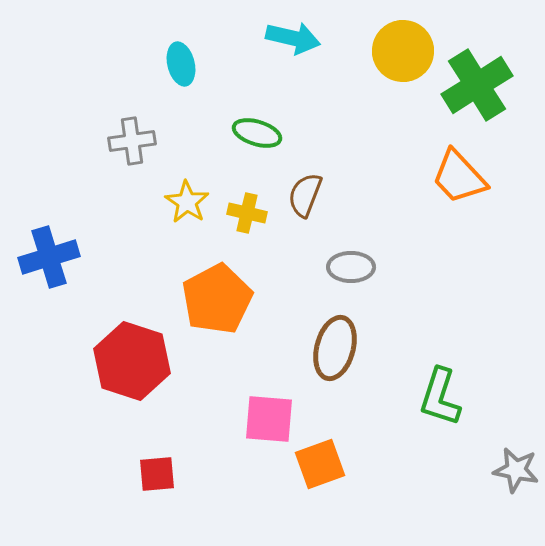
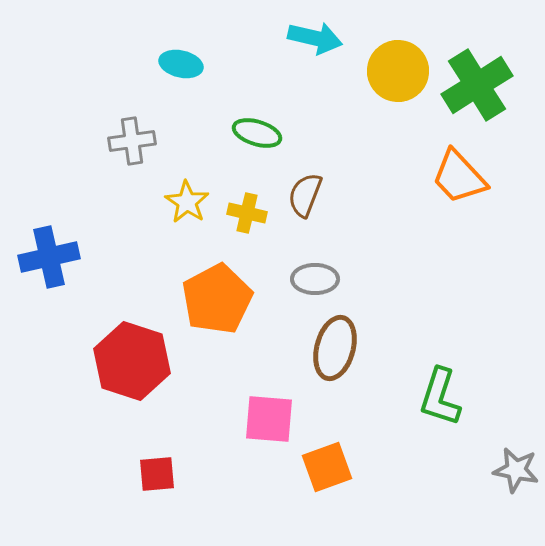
cyan arrow: moved 22 px right
yellow circle: moved 5 px left, 20 px down
cyan ellipse: rotated 63 degrees counterclockwise
blue cross: rotated 4 degrees clockwise
gray ellipse: moved 36 px left, 12 px down
orange square: moved 7 px right, 3 px down
